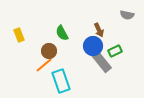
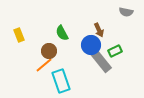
gray semicircle: moved 1 px left, 3 px up
blue circle: moved 2 px left, 1 px up
